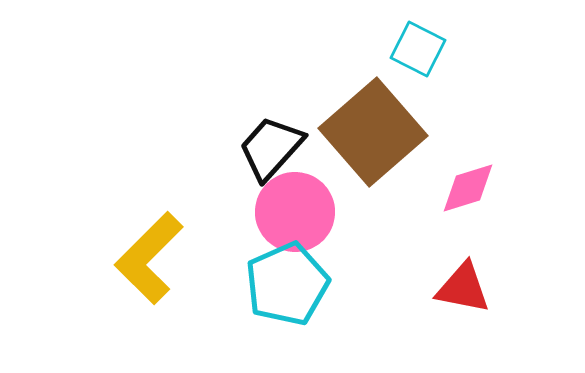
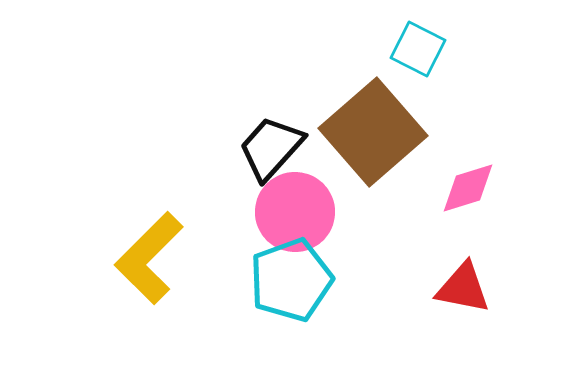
cyan pentagon: moved 4 px right, 4 px up; rotated 4 degrees clockwise
